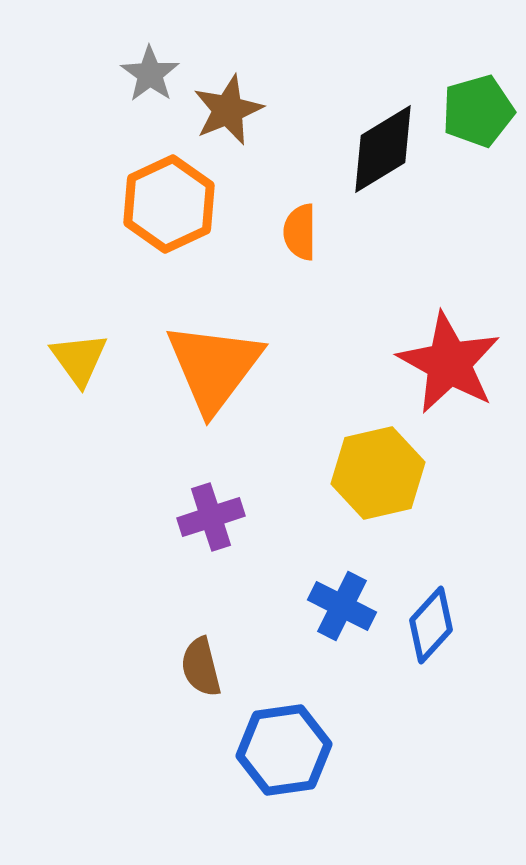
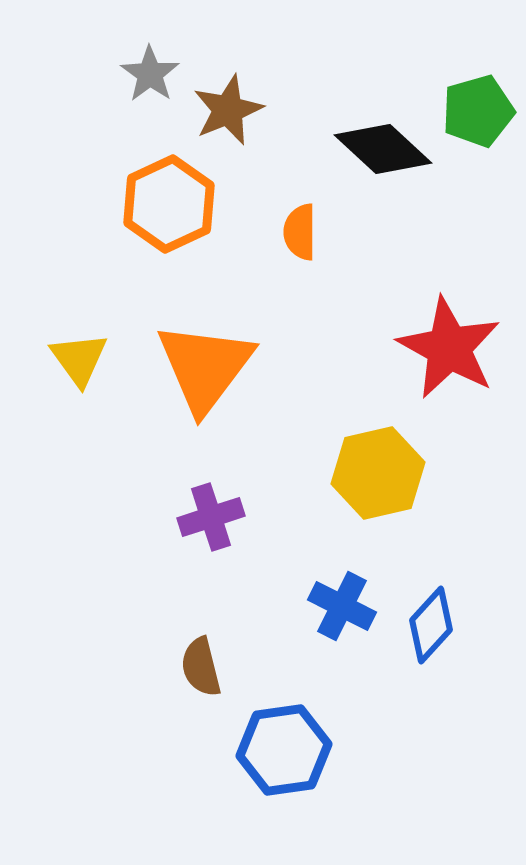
black diamond: rotated 74 degrees clockwise
red star: moved 15 px up
orange triangle: moved 9 px left
